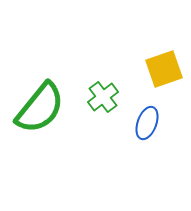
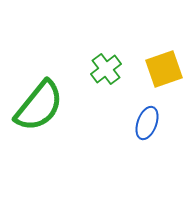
green cross: moved 3 px right, 28 px up
green semicircle: moved 1 px left, 2 px up
